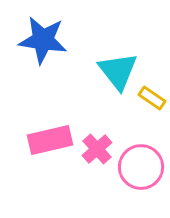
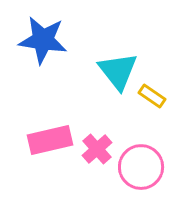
yellow rectangle: moved 2 px up
